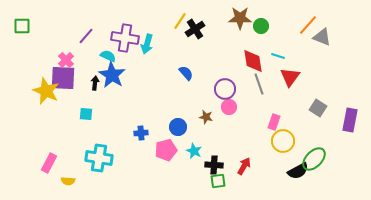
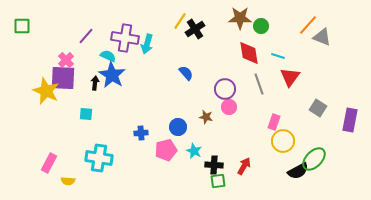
red diamond at (253, 61): moved 4 px left, 8 px up
